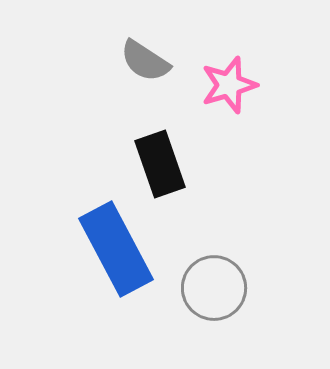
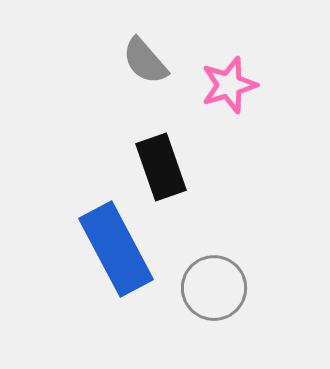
gray semicircle: rotated 16 degrees clockwise
black rectangle: moved 1 px right, 3 px down
